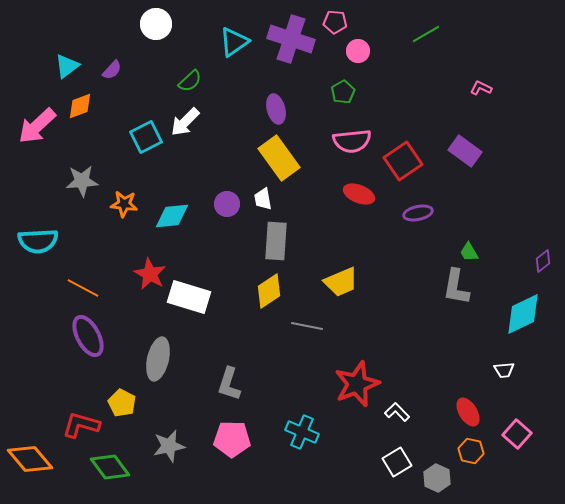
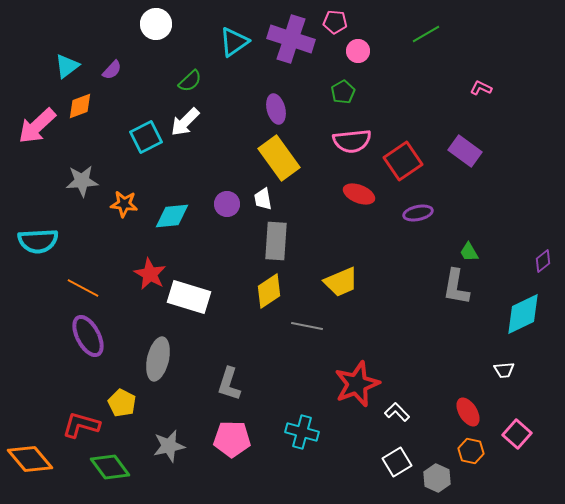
cyan cross at (302, 432): rotated 8 degrees counterclockwise
